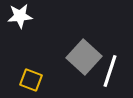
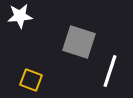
gray square: moved 5 px left, 15 px up; rotated 24 degrees counterclockwise
